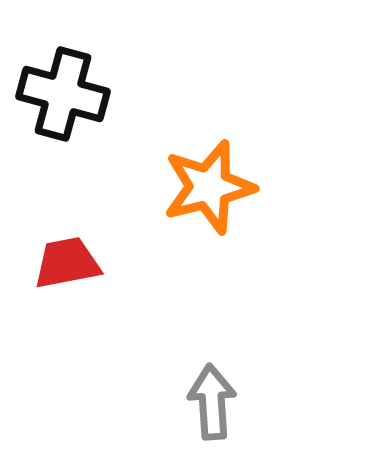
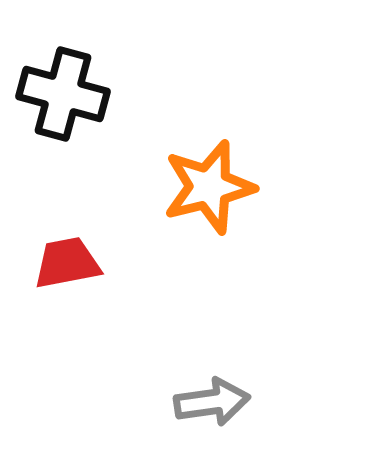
gray arrow: rotated 86 degrees clockwise
